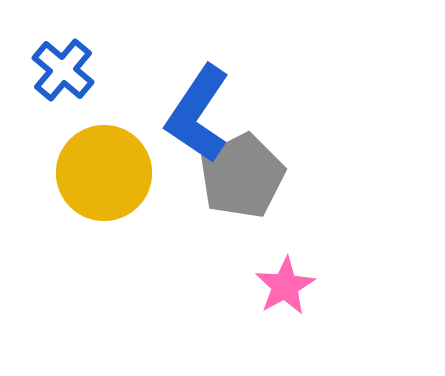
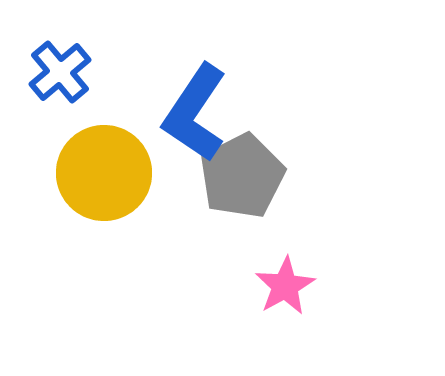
blue cross: moved 3 px left, 2 px down; rotated 10 degrees clockwise
blue L-shape: moved 3 px left, 1 px up
